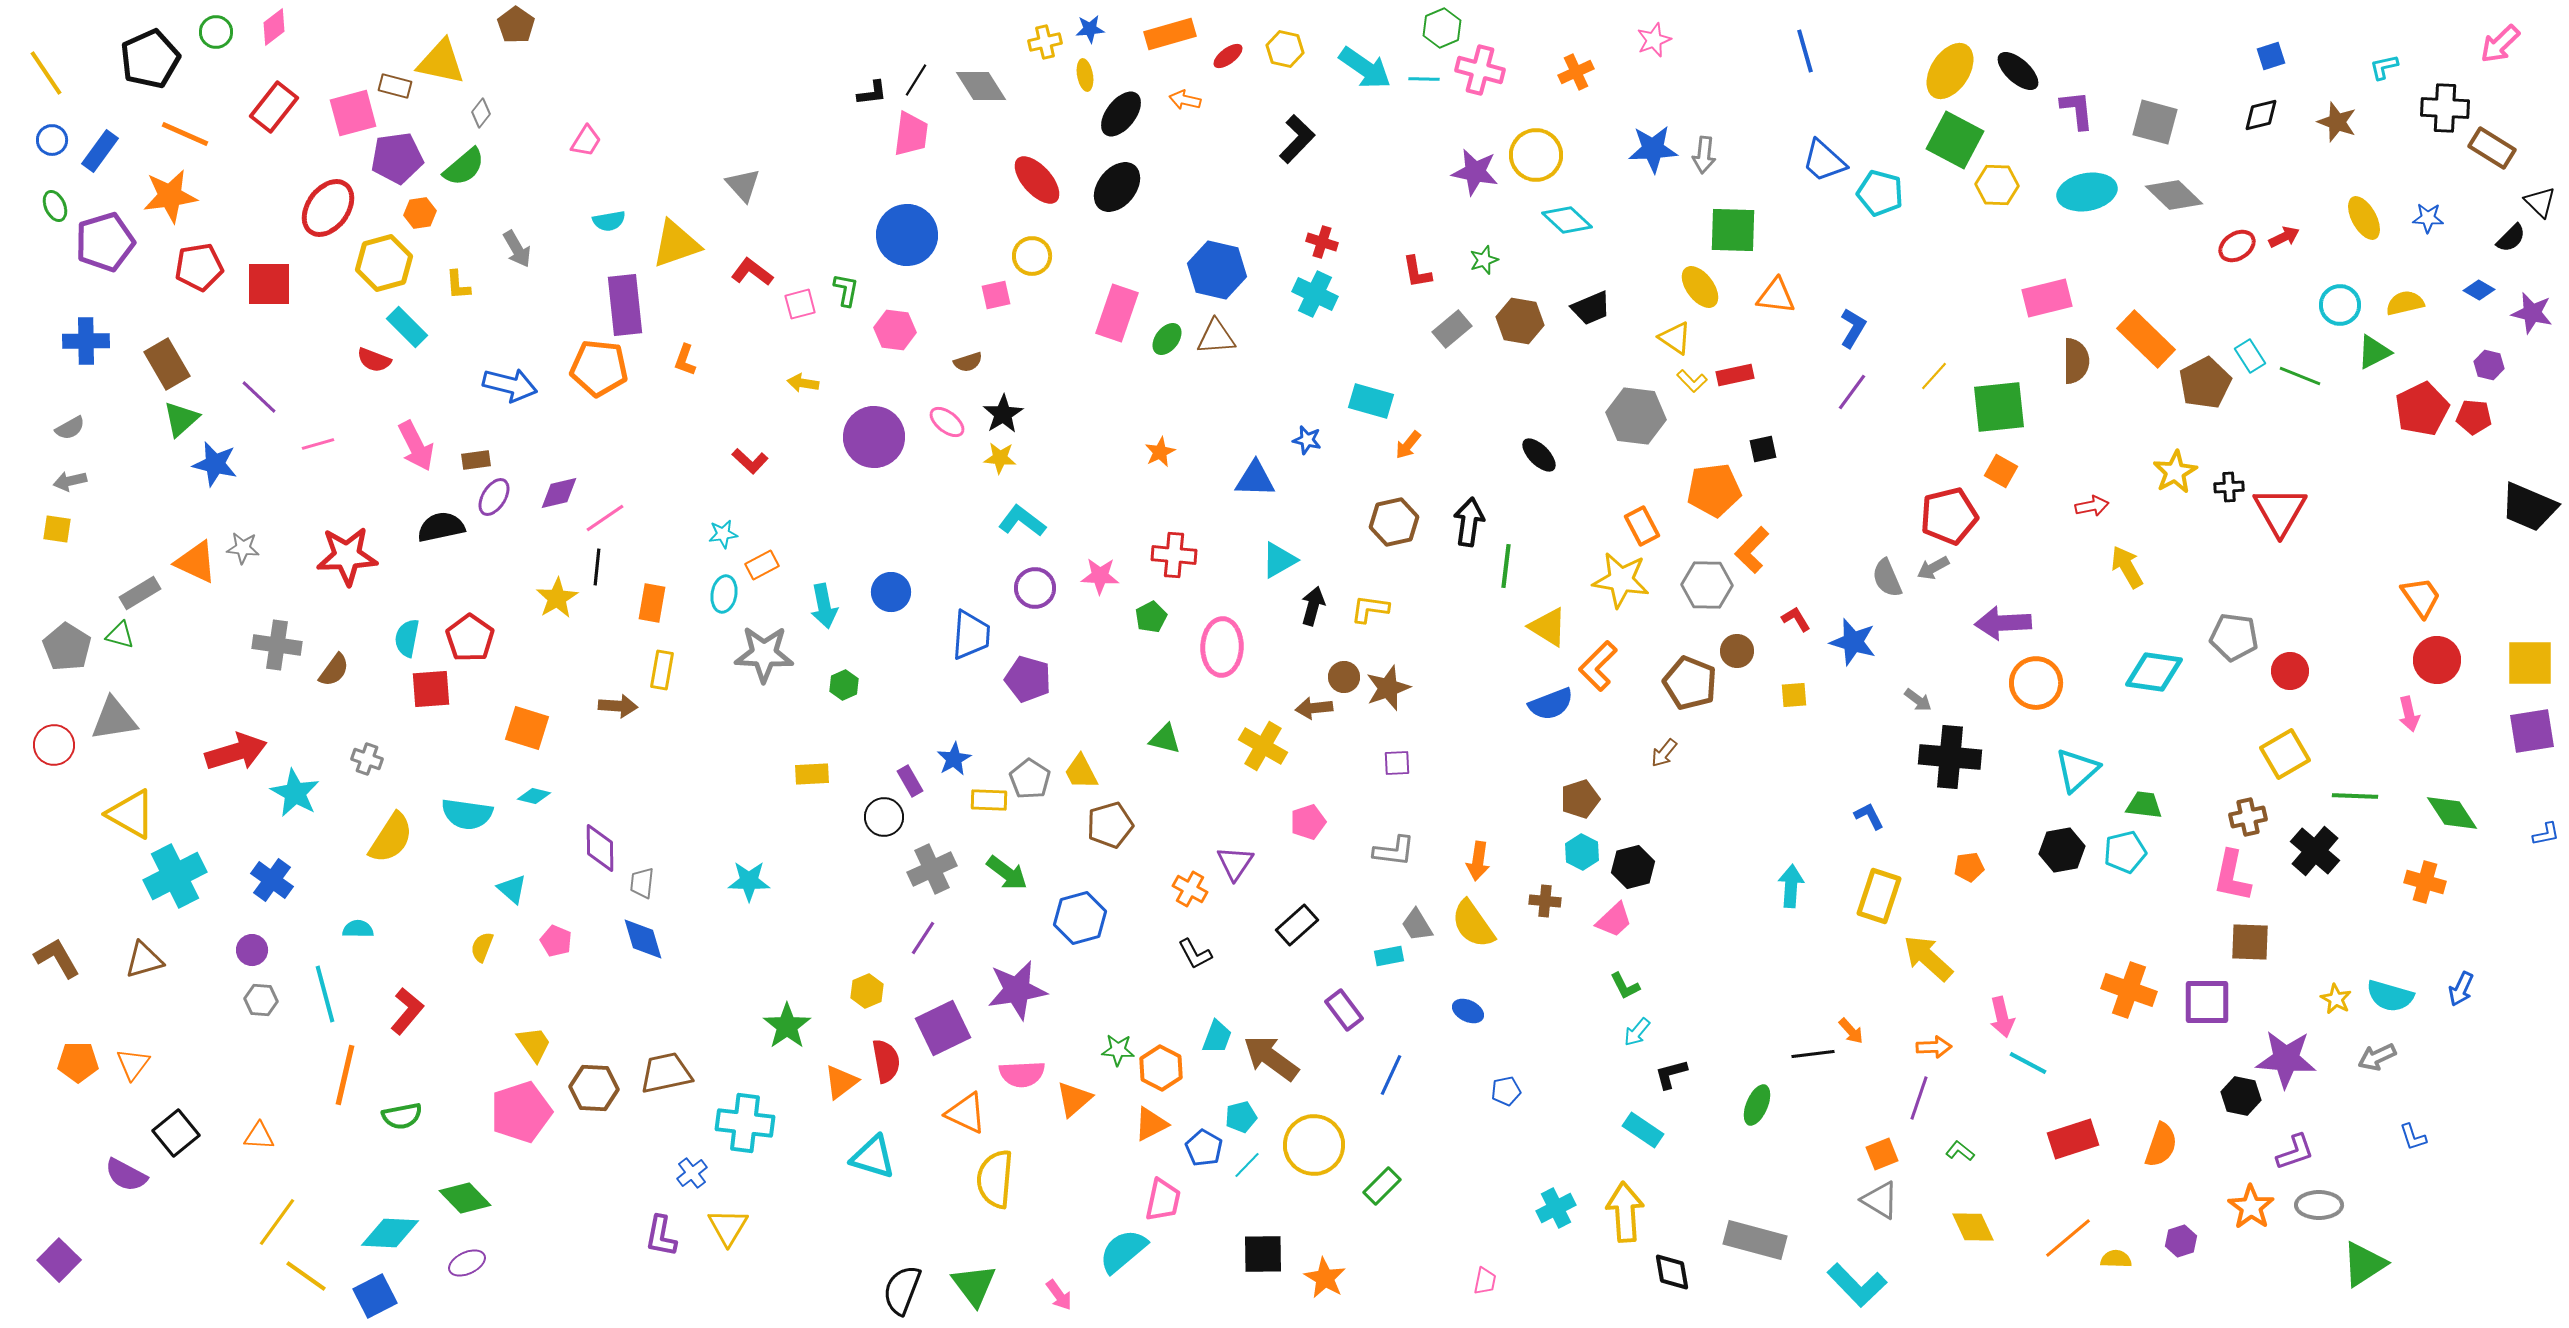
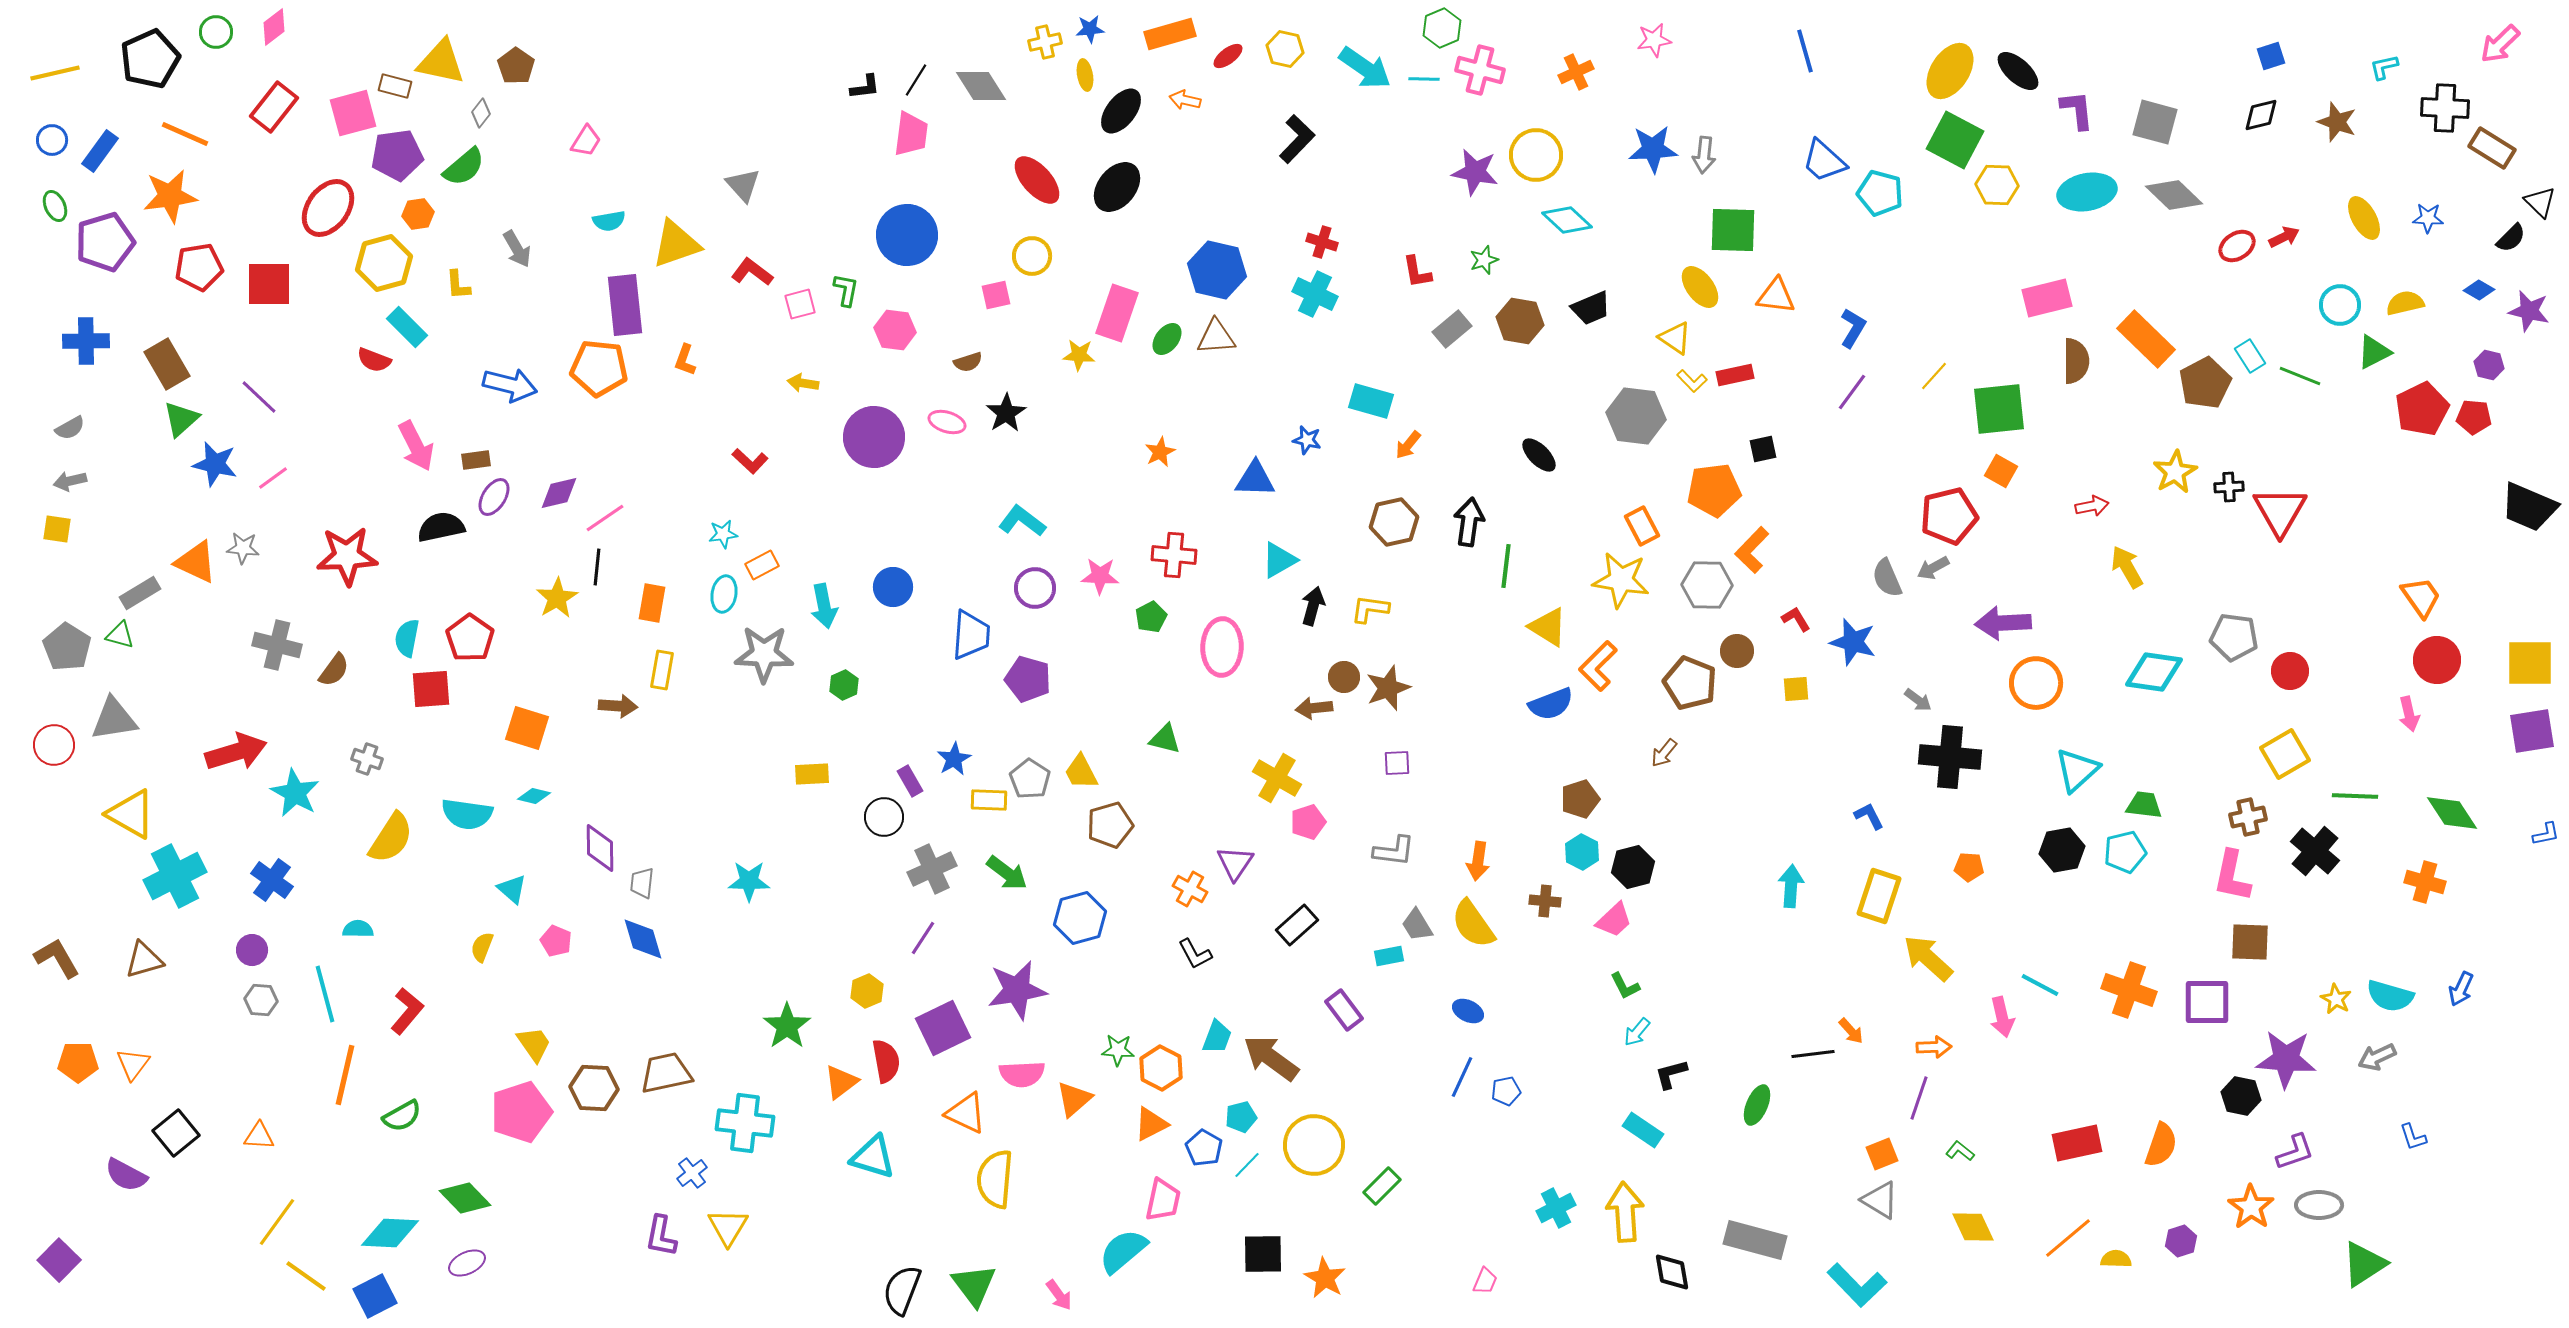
brown pentagon at (516, 25): moved 41 px down
pink star at (1654, 40): rotated 12 degrees clockwise
yellow line at (46, 73): moved 9 px right; rotated 69 degrees counterclockwise
black L-shape at (872, 93): moved 7 px left, 6 px up
black ellipse at (1121, 114): moved 3 px up
purple pentagon at (397, 158): moved 3 px up
orange hexagon at (420, 213): moved 2 px left, 1 px down
purple star at (2532, 313): moved 3 px left, 2 px up
green square at (1999, 407): moved 2 px down
black star at (1003, 414): moved 3 px right, 1 px up
pink ellipse at (947, 422): rotated 21 degrees counterclockwise
pink line at (318, 444): moved 45 px left, 34 px down; rotated 20 degrees counterclockwise
yellow star at (1000, 458): moved 79 px right, 103 px up
blue circle at (891, 592): moved 2 px right, 5 px up
gray cross at (277, 645): rotated 6 degrees clockwise
yellow square at (1794, 695): moved 2 px right, 6 px up
yellow cross at (1263, 746): moved 14 px right, 32 px down
orange pentagon at (1969, 867): rotated 12 degrees clockwise
cyan line at (2028, 1063): moved 12 px right, 78 px up
blue line at (1391, 1075): moved 71 px right, 2 px down
green semicircle at (402, 1116): rotated 18 degrees counterclockwise
red rectangle at (2073, 1139): moved 4 px right, 4 px down; rotated 6 degrees clockwise
pink trapezoid at (1485, 1281): rotated 12 degrees clockwise
